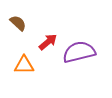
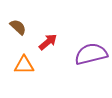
brown semicircle: moved 4 px down
purple semicircle: moved 12 px right, 2 px down
